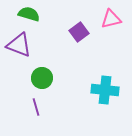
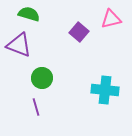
purple square: rotated 12 degrees counterclockwise
